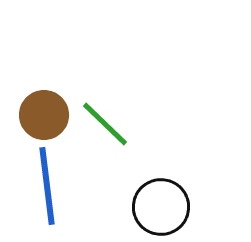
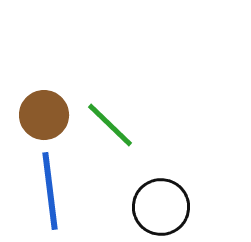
green line: moved 5 px right, 1 px down
blue line: moved 3 px right, 5 px down
